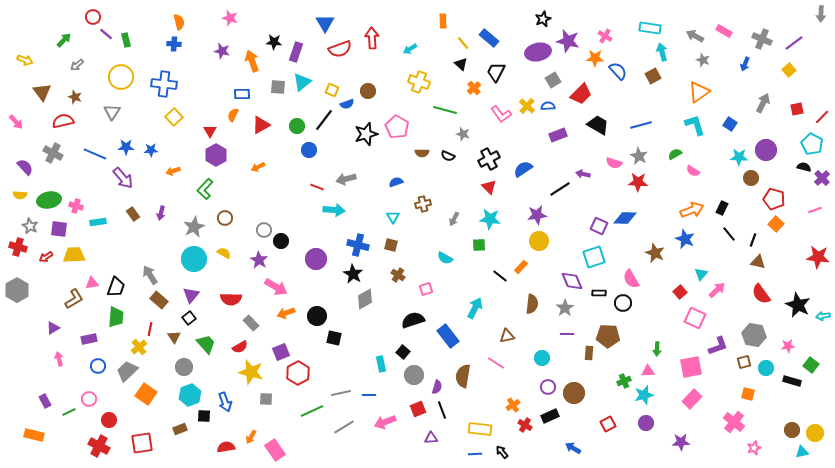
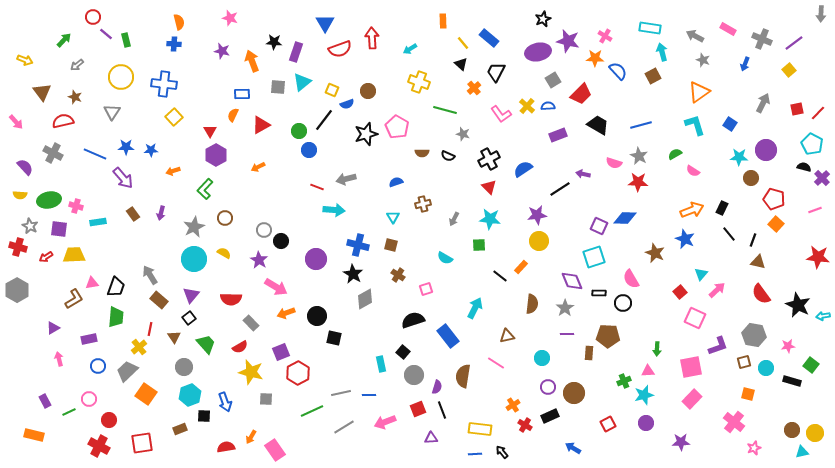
pink rectangle at (724, 31): moved 4 px right, 2 px up
red line at (822, 117): moved 4 px left, 4 px up
green circle at (297, 126): moved 2 px right, 5 px down
